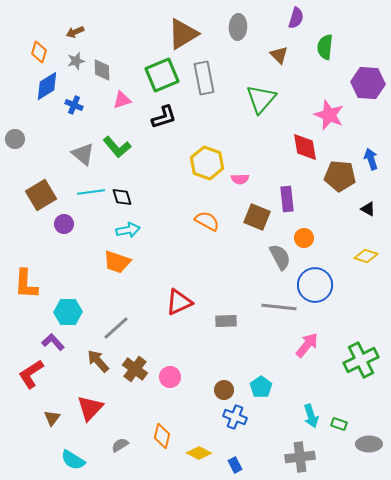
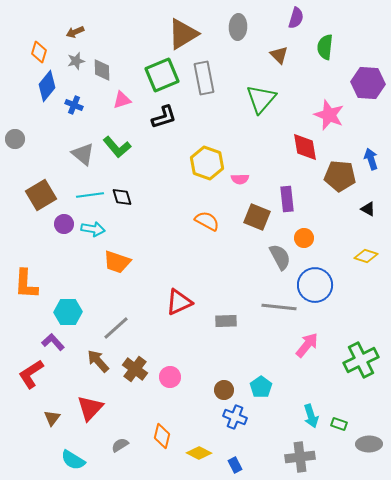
blue diamond at (47, 86): rotated 20 degrees counterclockwise
cyan line at (91, 192): moved 1 px left, 3 px down
cyan arrow at (128, 230): moved 35 px left, 1 px up; rotated 20 degrees clockwise
